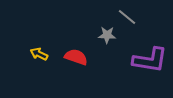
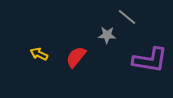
red semicircle: rotated 70 degrees counterclockwise
